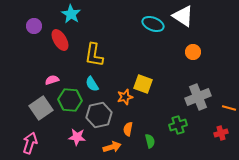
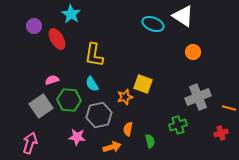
red ellipse: moved 3 px left, 1 px up
green hexagon: moved 1 px left
gray square: moved 2 px up
